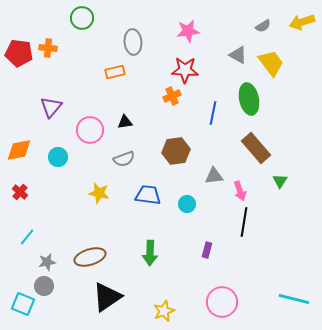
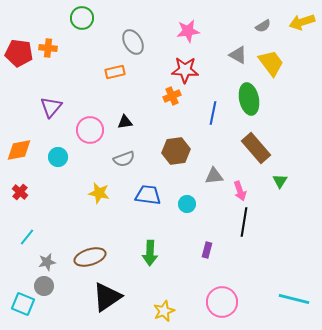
gray ellipse at (133, 42): rotated 25 degrees counterclockwise
